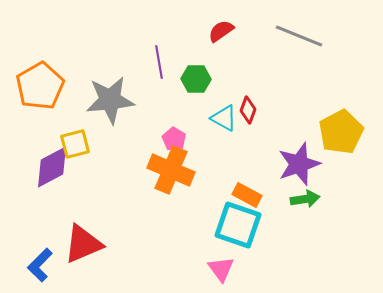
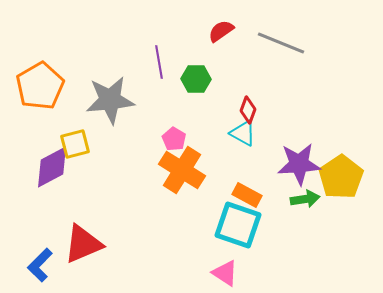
gray line: moved 18 px left, 7 px down
cyan triangle: moved 19 px right, 15 px down
yellow pentagon: moved 45 px down; rotated 6 degrees counterclockwise
purple star: rotated 15 degrees clockwise
orange cross: moved 11 px right; rotated 9 degrees clockwise
pink triangle: moved 4 px right, 4 px down; rotated 20 degrees counterclockwise
